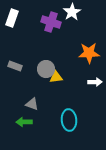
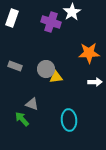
green arrow: moved 2 px left, 3 px up; rotated 49 degrees clockwise
